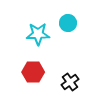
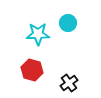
red hexagon: moved 1 px left, 2 px up; rotated 15 degrees clockwise
black cross: moved 1 px left, 1 px down
